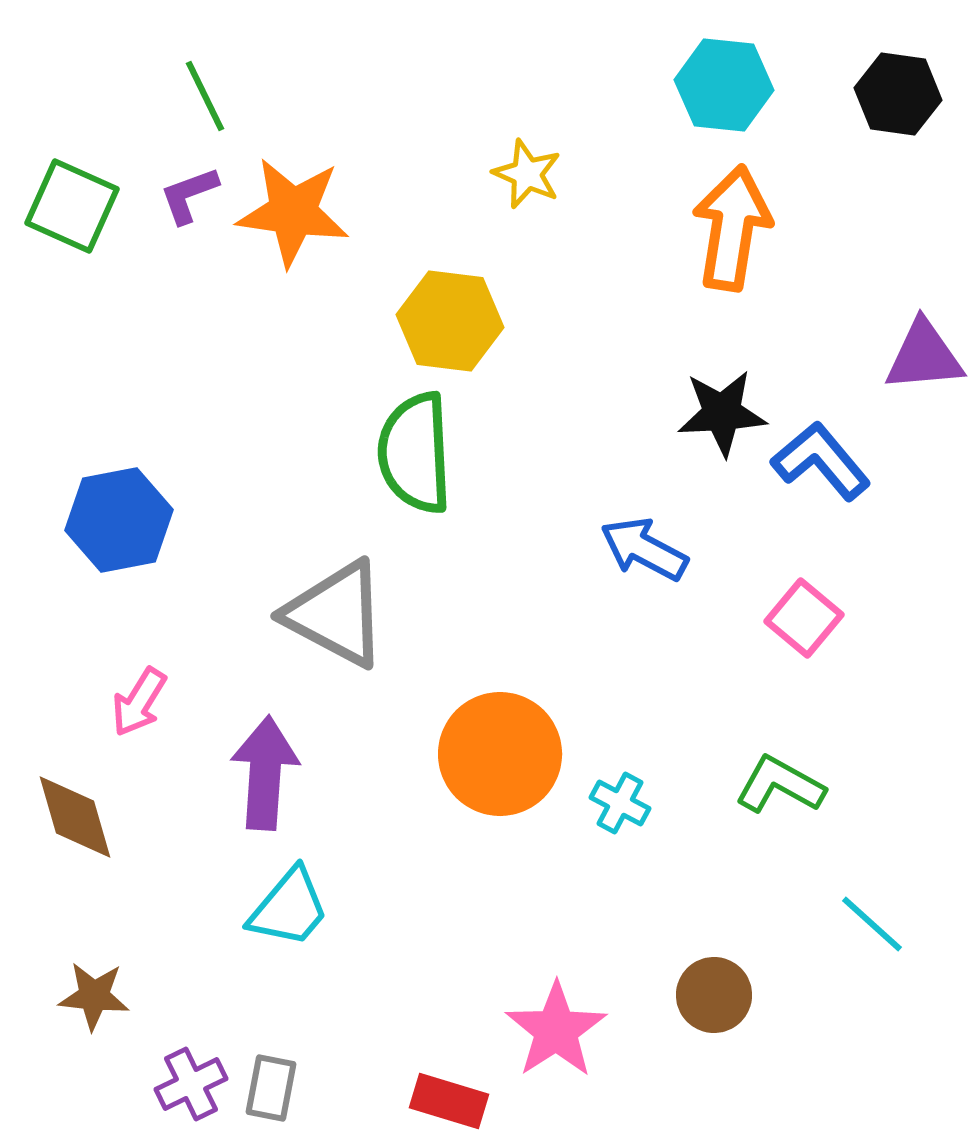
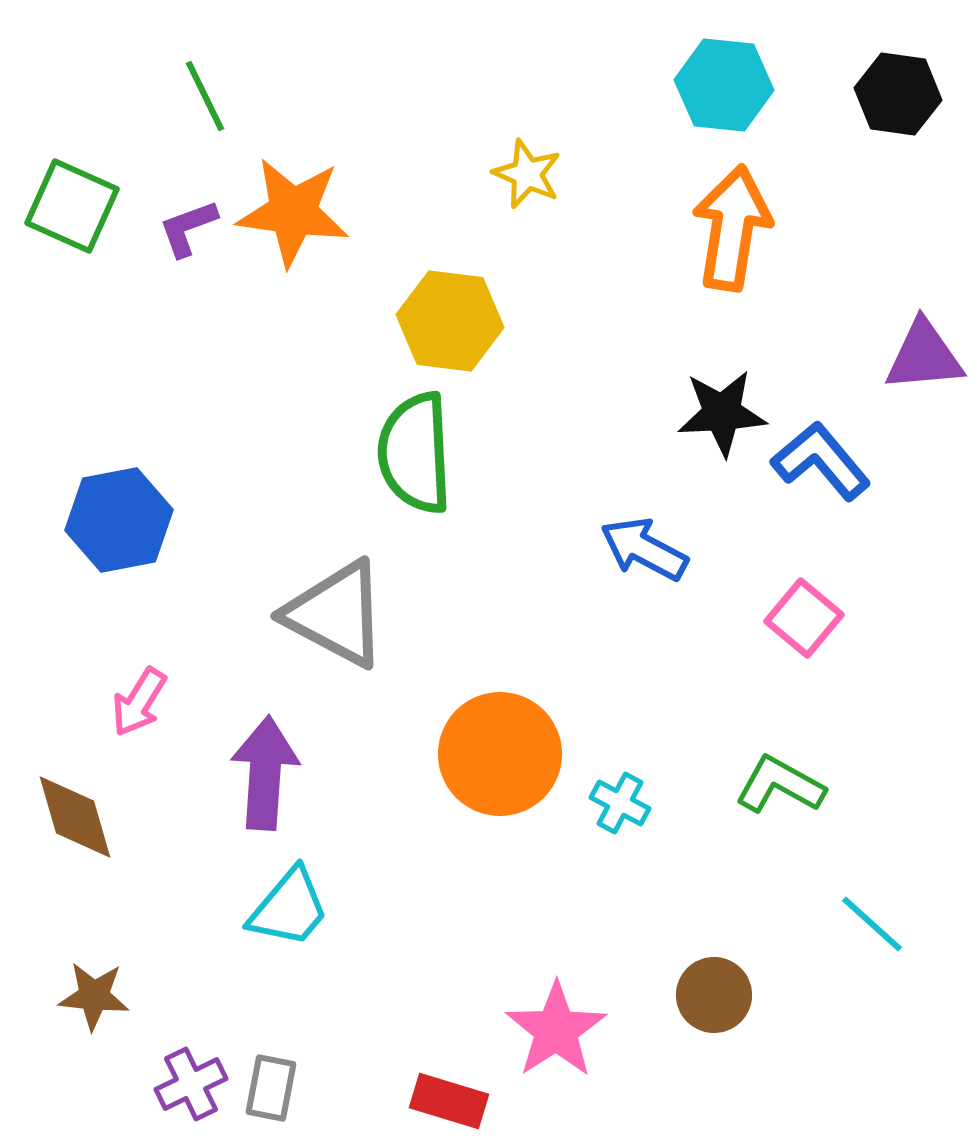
purple L-shape: moved 1 px left, 33 px down
